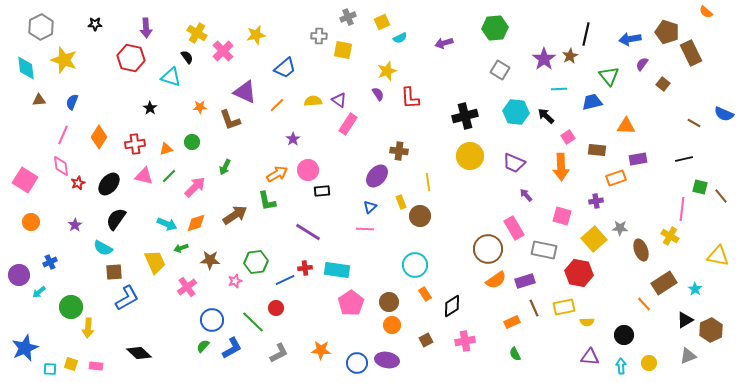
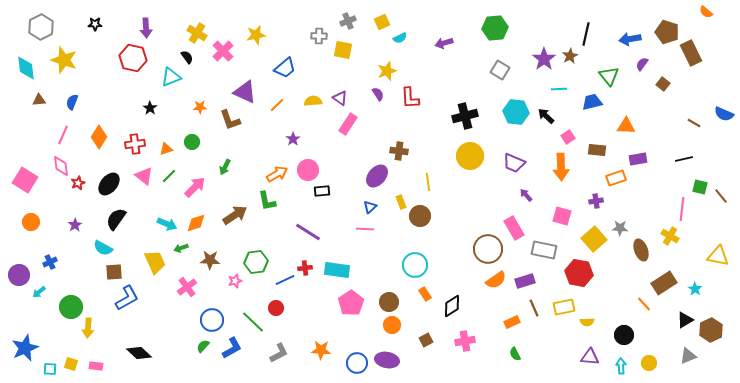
gray cross at (348, 17): moved 4 px down
red hexagon at (131, 58): moved 2 px right
cyan triangle at (171, 77): rotated 40 degrees counterclockwise
purple triangle at (339, 100): moved 1 px right, 2 px up
pink triangle at (144, 176): rotated 24 degrees clockwise
